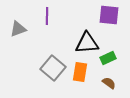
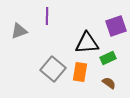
purple square: moved 7 px right, 11 px down; rotated 25 degrees counterclockwise
gray triangle: moved 1 px right, 2 px down
gray square: moved 1 px down
